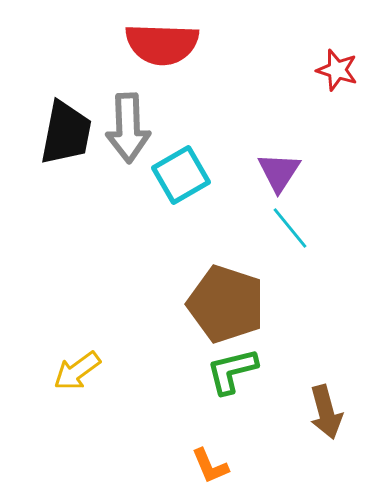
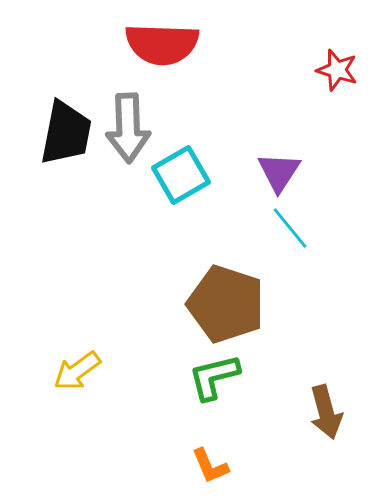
green L-shape: moved 18 px left, 6 px down
